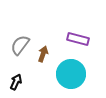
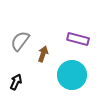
gray semicircle: moved 4 px up
cyan circle: moved 1 px right, 1 px down
